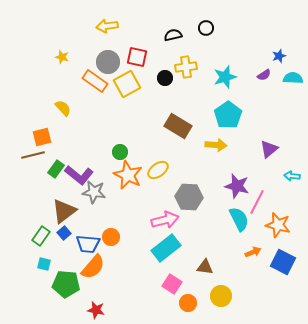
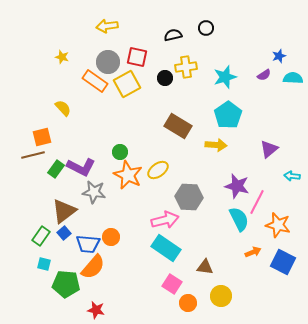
purple L-shape at (79, 175): moved 2 px right, 8 px up; rotated 12 degrees counterclockwise
cyan rectangle at (166, 248): rotated 72 degrees clockwise
